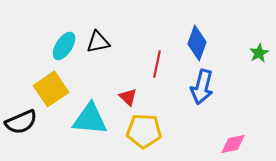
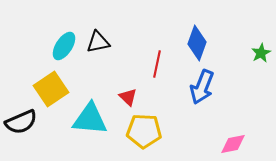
green star: moved 2 px right
blue arrow: rotated 8 degrees clockwise
